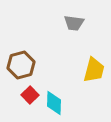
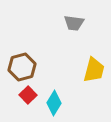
brown hexagon: moved 1 px right, 2 px down
red square: moved 2 px left
cyan diamond: rotated 30 degrees clockwise
